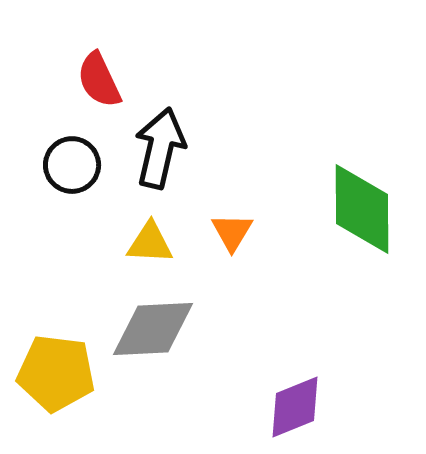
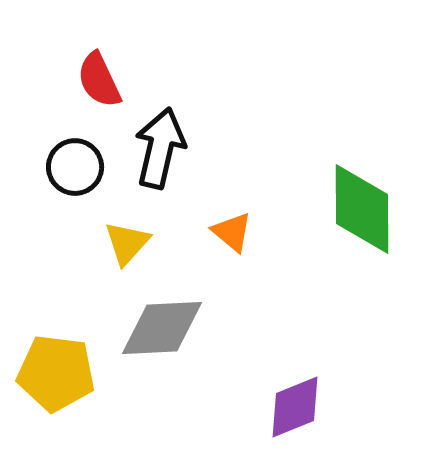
black circle: moved 3 px right, 2 px down
orange triangle: rotated 21 degrees counterclockwise
yellow triangle: moved 23 px left; rotated 51 degrees counterclockwise
gray diamond: moved 9 px right, 1 px up
